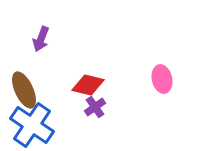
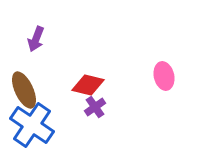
purple arrow: moved 5 px left
pink ellipse: moved 2 px right, 3 px up
